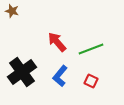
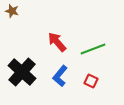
green line: moved 2 px right
black cross: rotated 12 degrees counterclockwise
